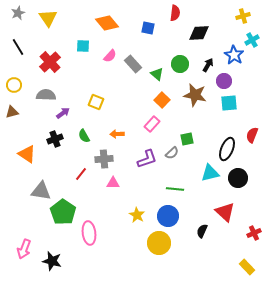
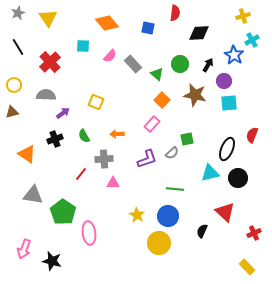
gray triangle at (41, 191): moved 8 px left, 4 px down
